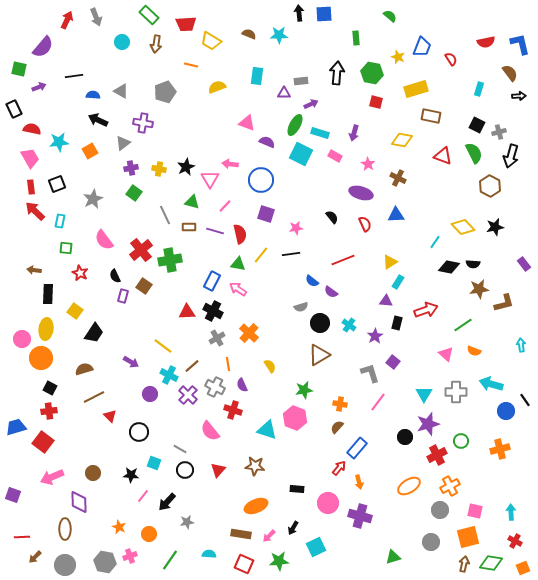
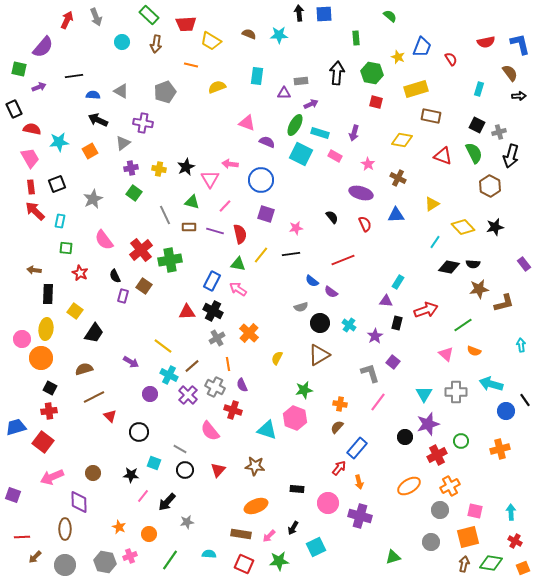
yellow triangle at (390, 262): moved 42 px right, 58 px up
yellow semicircle at (270, 366): moved 7 px right, 8 px up; rotated 120 degrees counterclockwise
